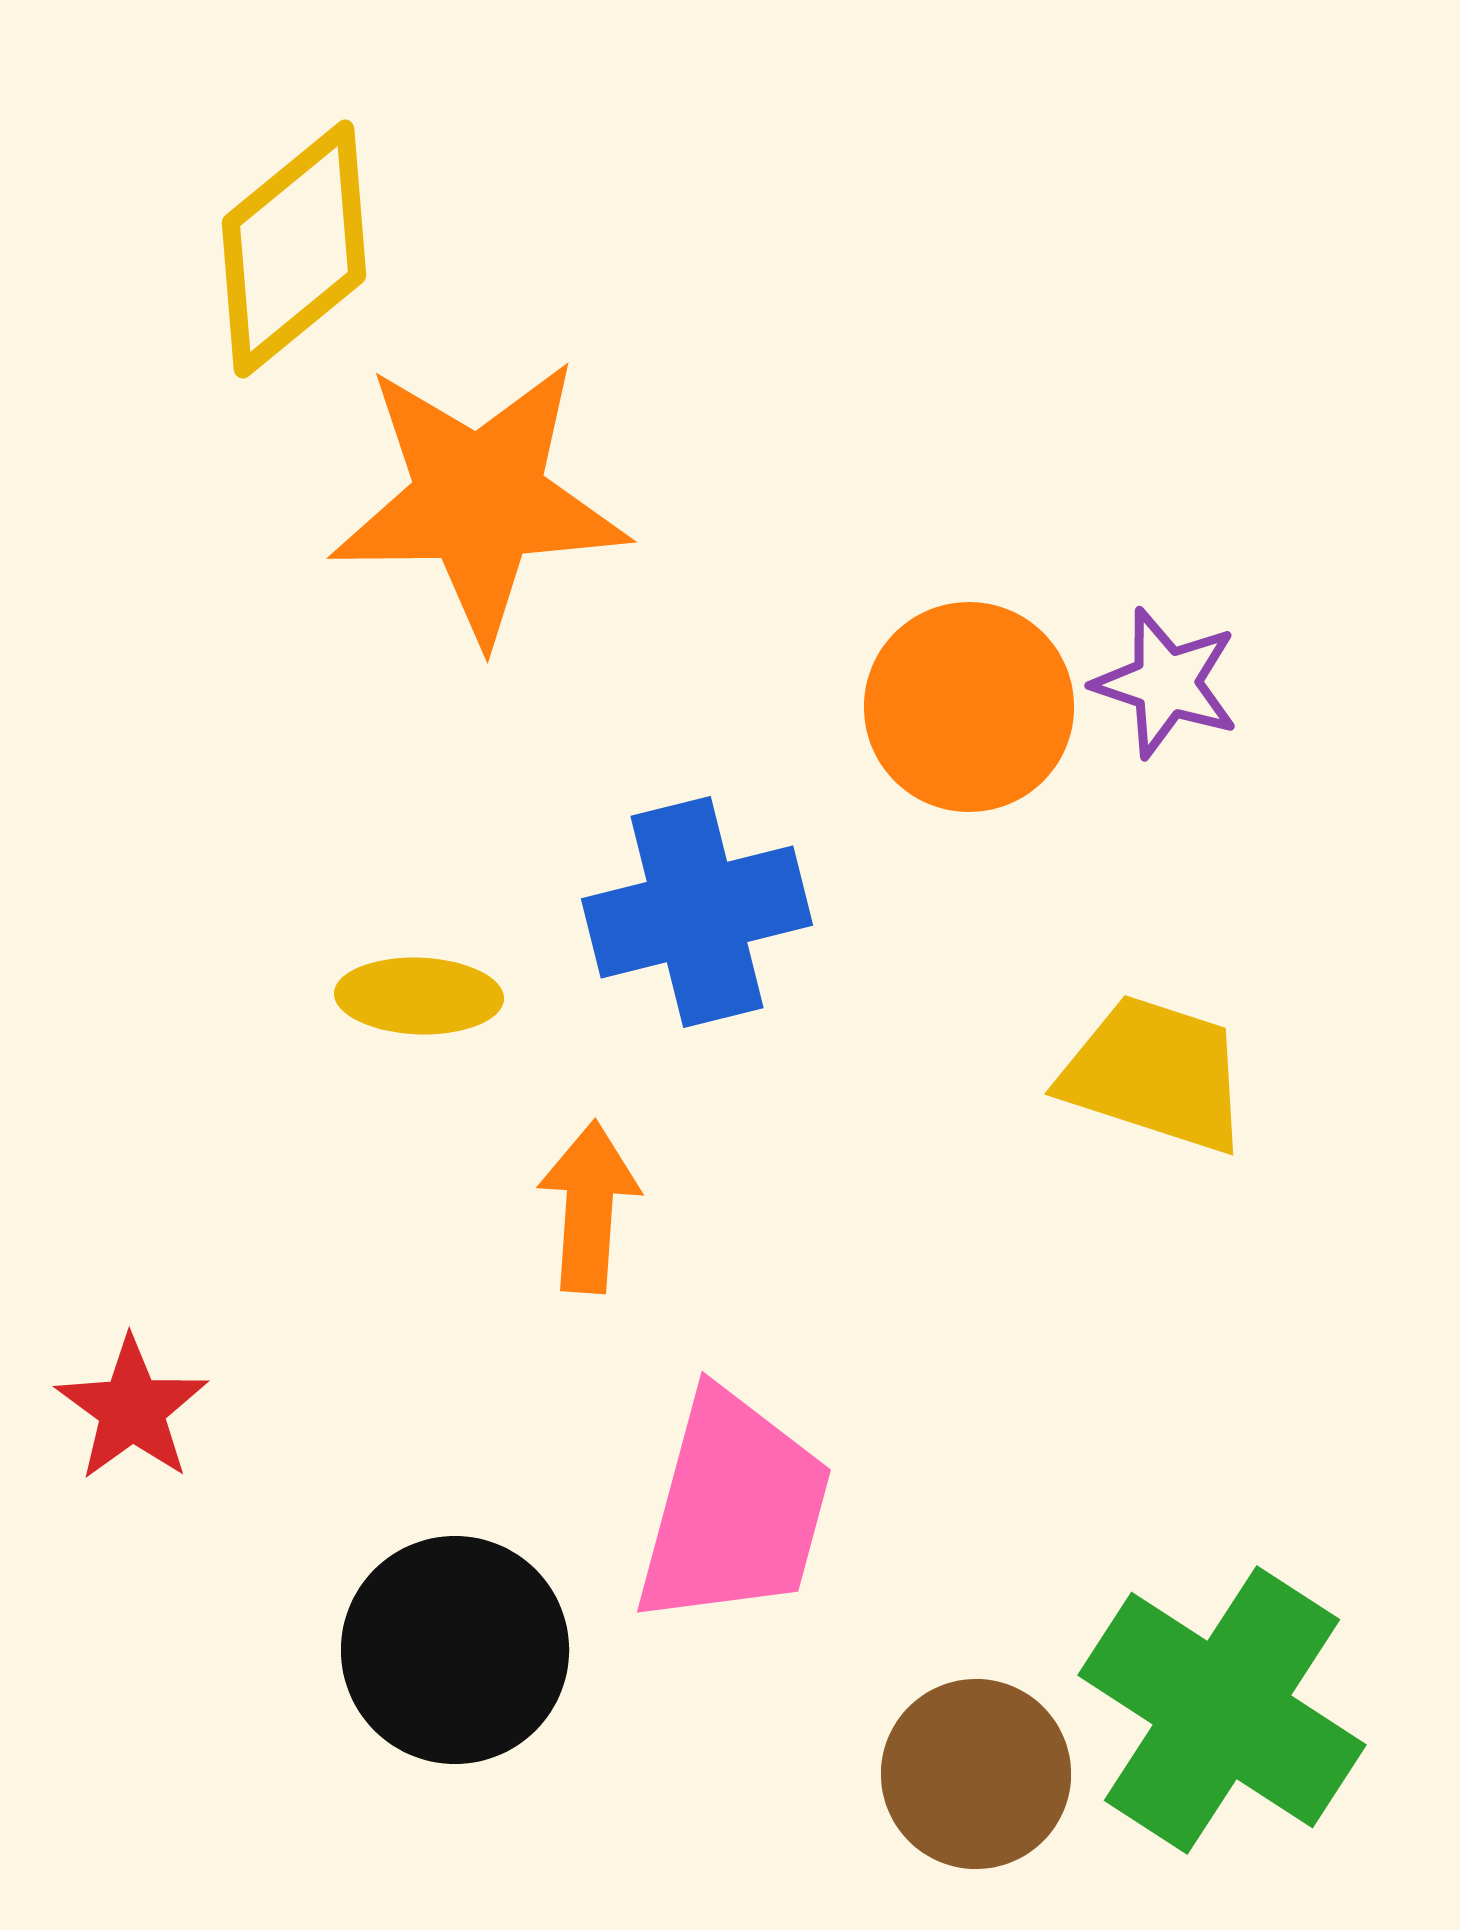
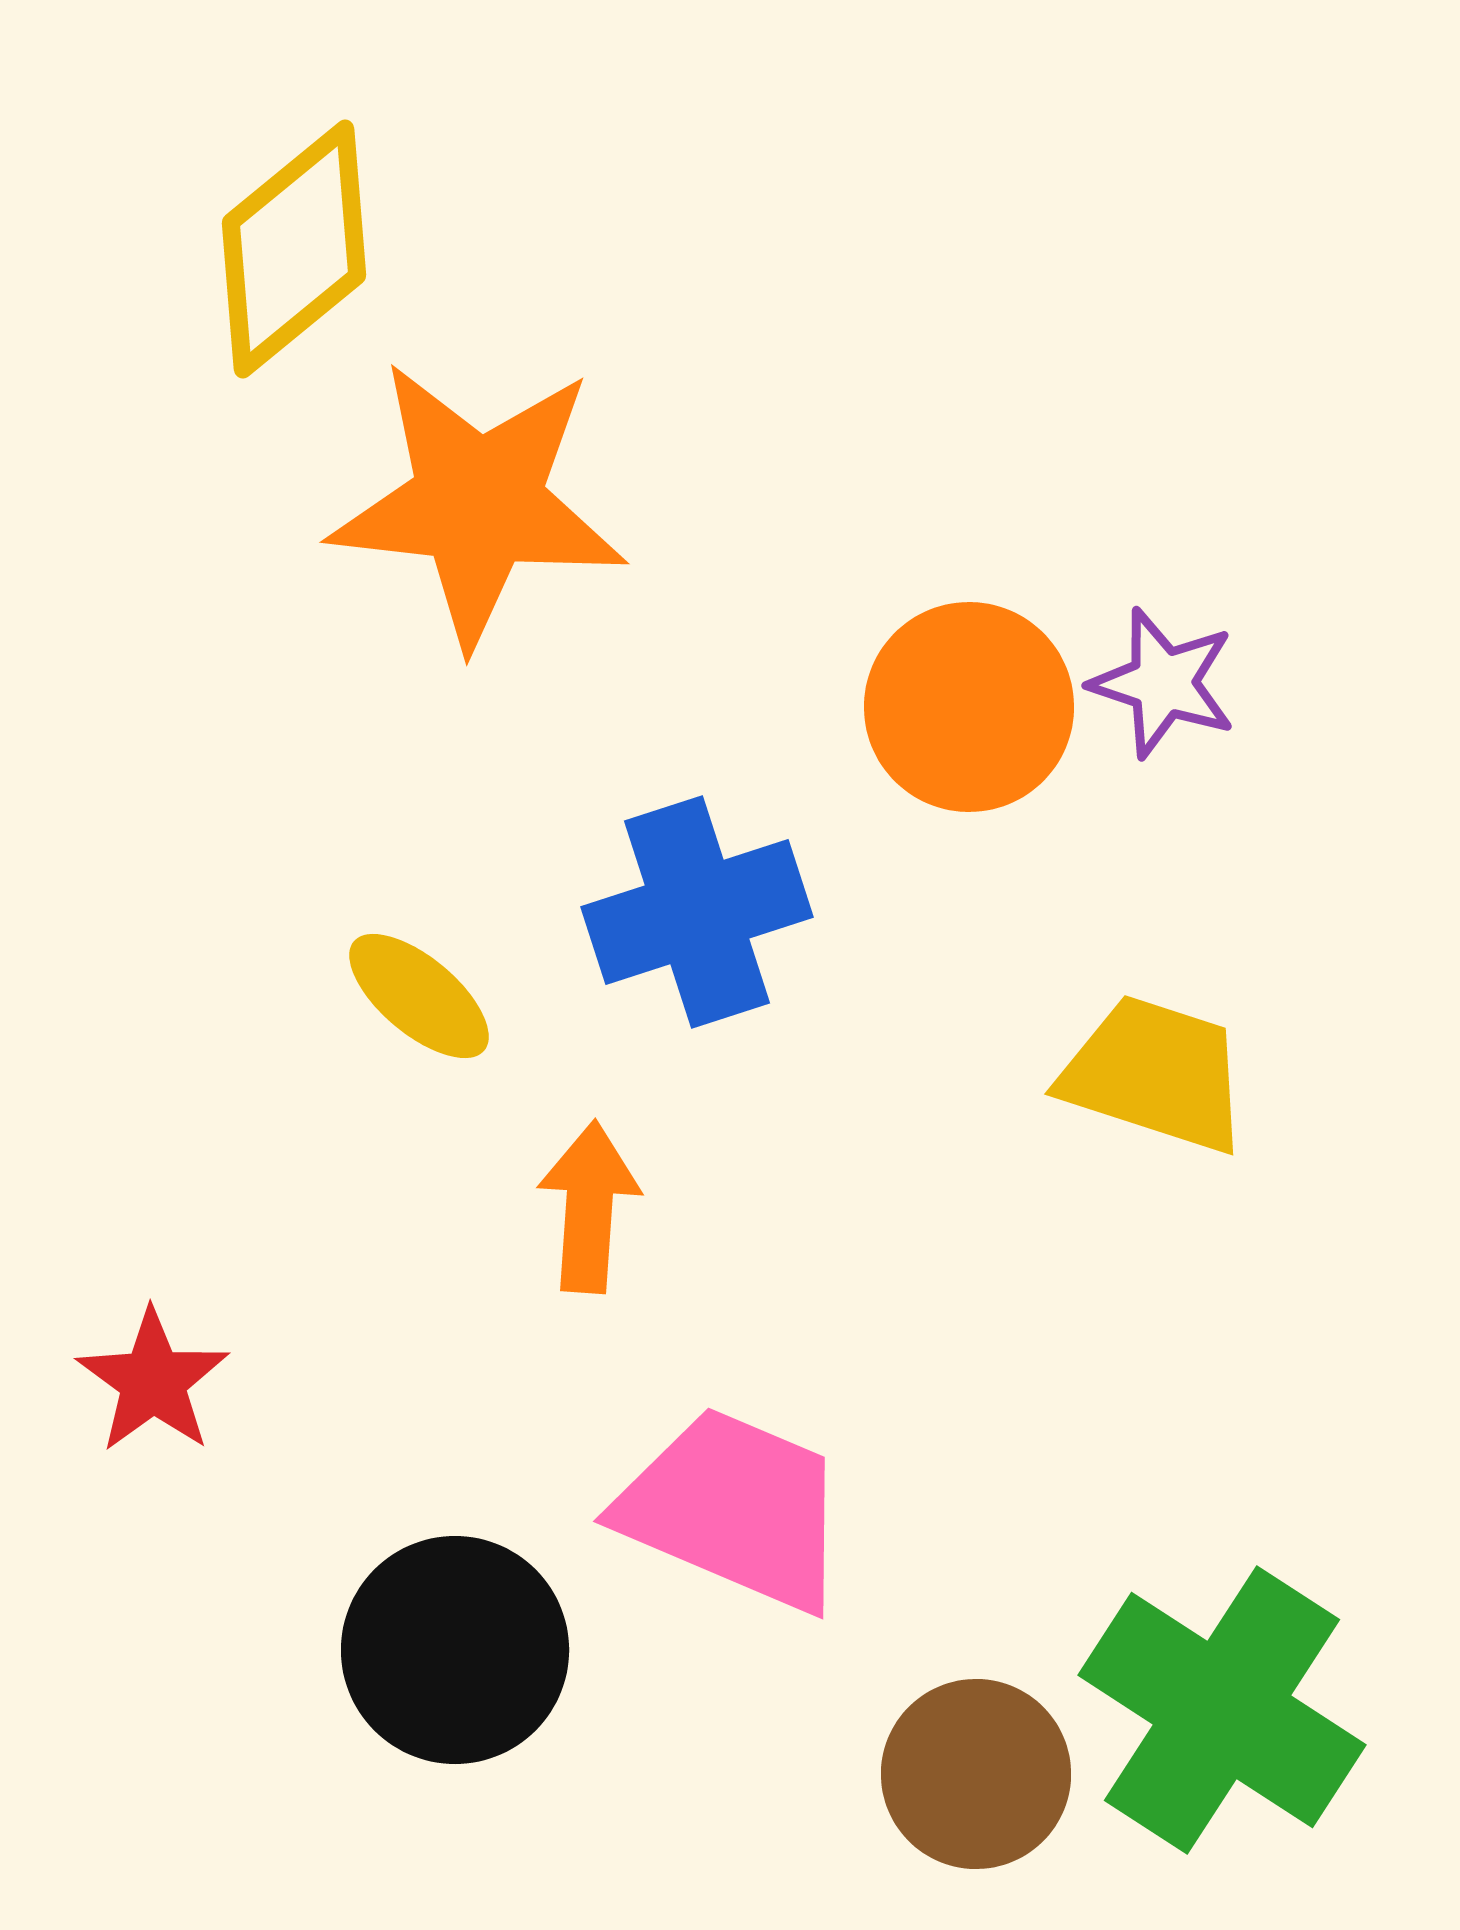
orange star: moved 1 px left, 3 px down; rotated 7 degrees clockwise
purple star: moved 3 px left
blue cross: rotated 4 degrees counterclockwise
yellow ellipse: rotated 38 degrees clockwise
red star: moved 21 px right, 28 px up
pink trapezoid: rotated 82 degrees counterclockwise
